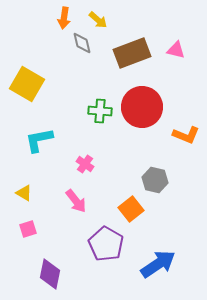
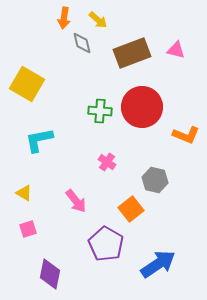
pink cross: moved 22 px right, 2 px up
